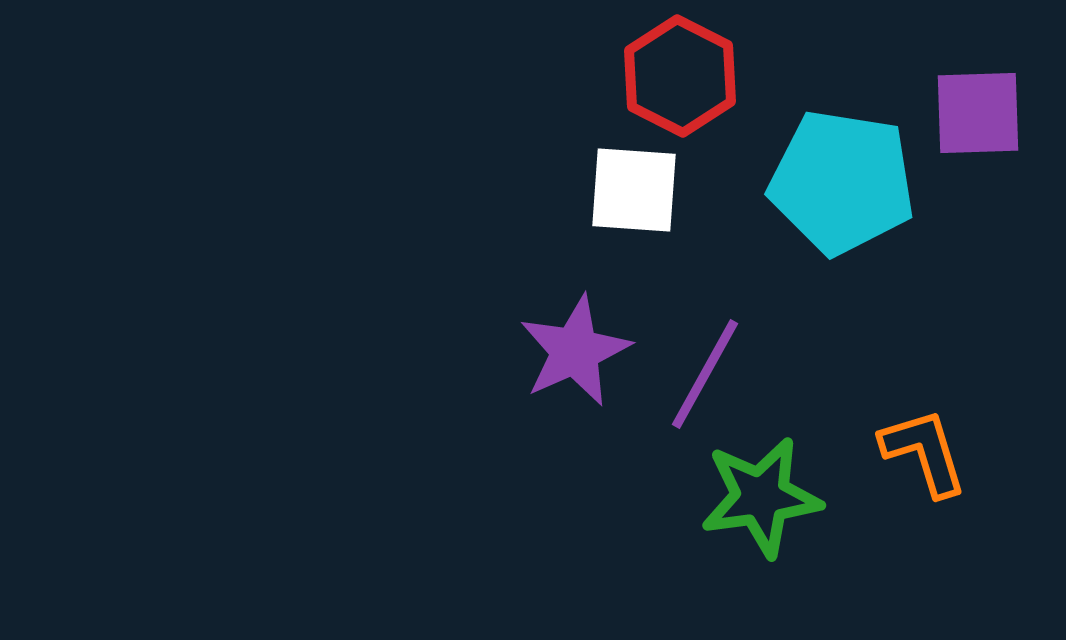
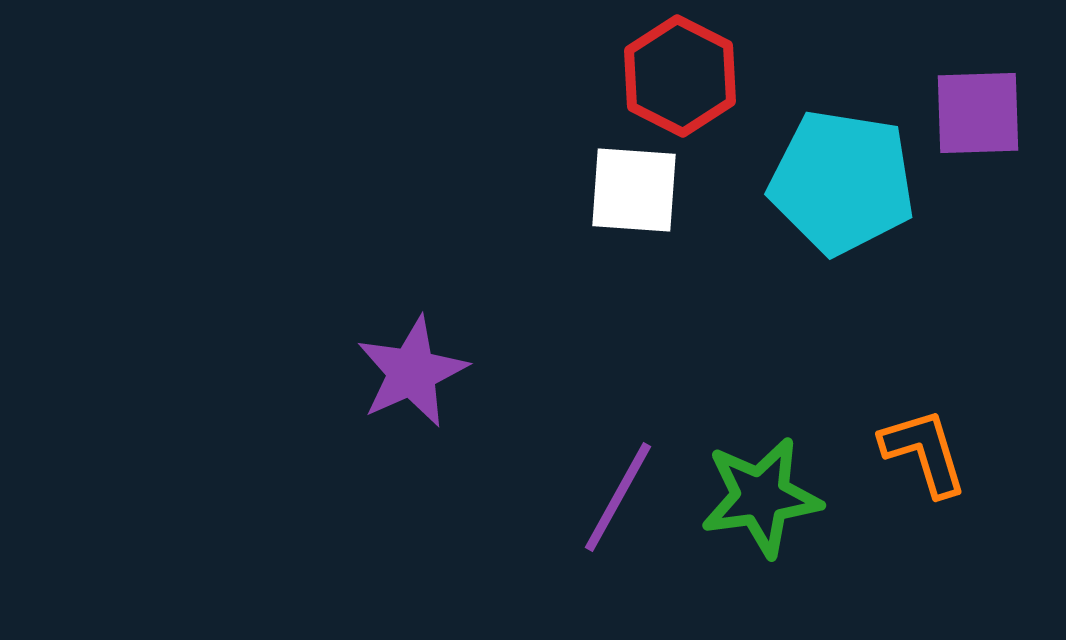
purple star: moved 163 px left, 21 px down
purple line: moved 87 px left, 123 px down
